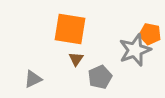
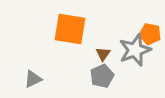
brown triangle: moved 27 px right, 5 px up
gray pentagon: moved 2 px right, 1 px up
